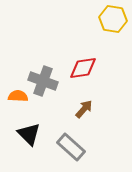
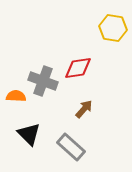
yellow hexagon: moved 9 px down
red diamond: moved 5 px left
orange semicircle: moved 2 px left
